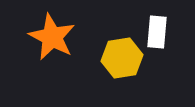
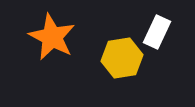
white rectangle: rotated 20 degrees clockwise
